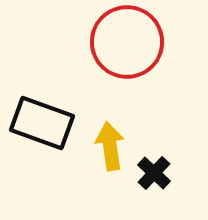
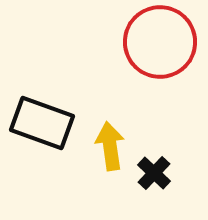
red circle: moved 33 px right
